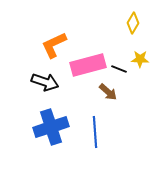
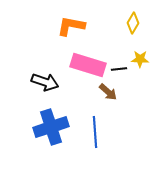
orange L-shape: moved 17 px right, 19 px up; rotated 36 degrees clockwise
pink rectangle: rotated 32 degrees clockwise
black line: rotated 28 degrees counterclockwise
